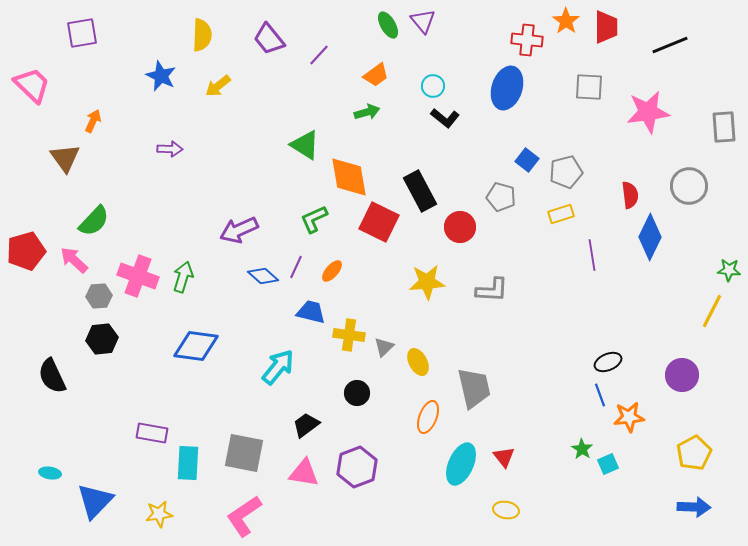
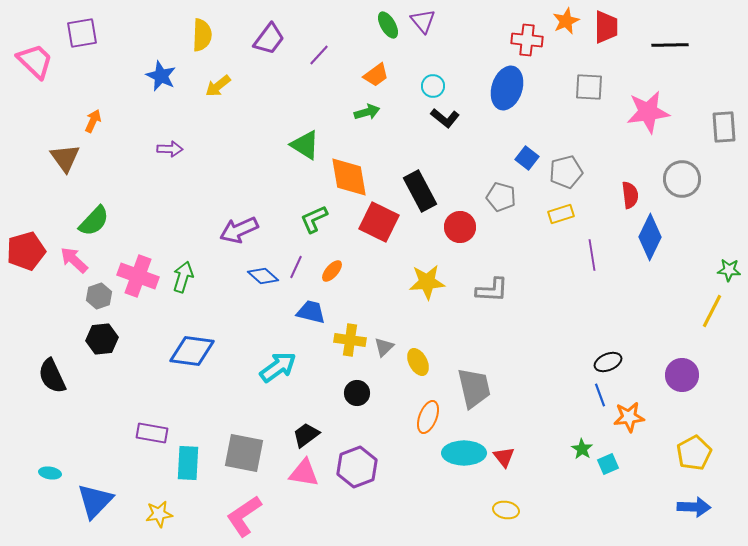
orange star at (566, 21): rotated 12 degrees clockwise
purple trapezoid at (269, 39): rotated 104 degrees counterclockwise
black line at (670, 45): rotated 21 degrees clockwise
pink trapezoid at (32, 85): moved 3 px right, 24 px up
blue square at (527, 160): moved 2 px up
gray circle at (689, 186): moved 7 px left, 7 px up
gray hexagon at (99, 296): rotated 15 degrees counterclockwise
yellow cross at (349, 335): moved 1 px right, 5 px down
blue diamond at (196, 346): moved 4 px left, 5 px down
cyan arrow at (278, 367): rotated 15 degrees clockwise
black trapezoid at (306, 425): moved 10 px down
cyan ellipse at (461, 464): moved 3 px right, 11 px up; rotated 66 degrees clockwise
